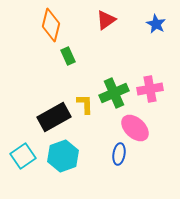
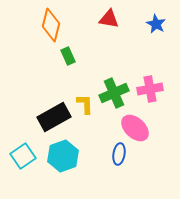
red triangle: moved 3 px right, 1 px up; rotated 45 degrees clockwise
